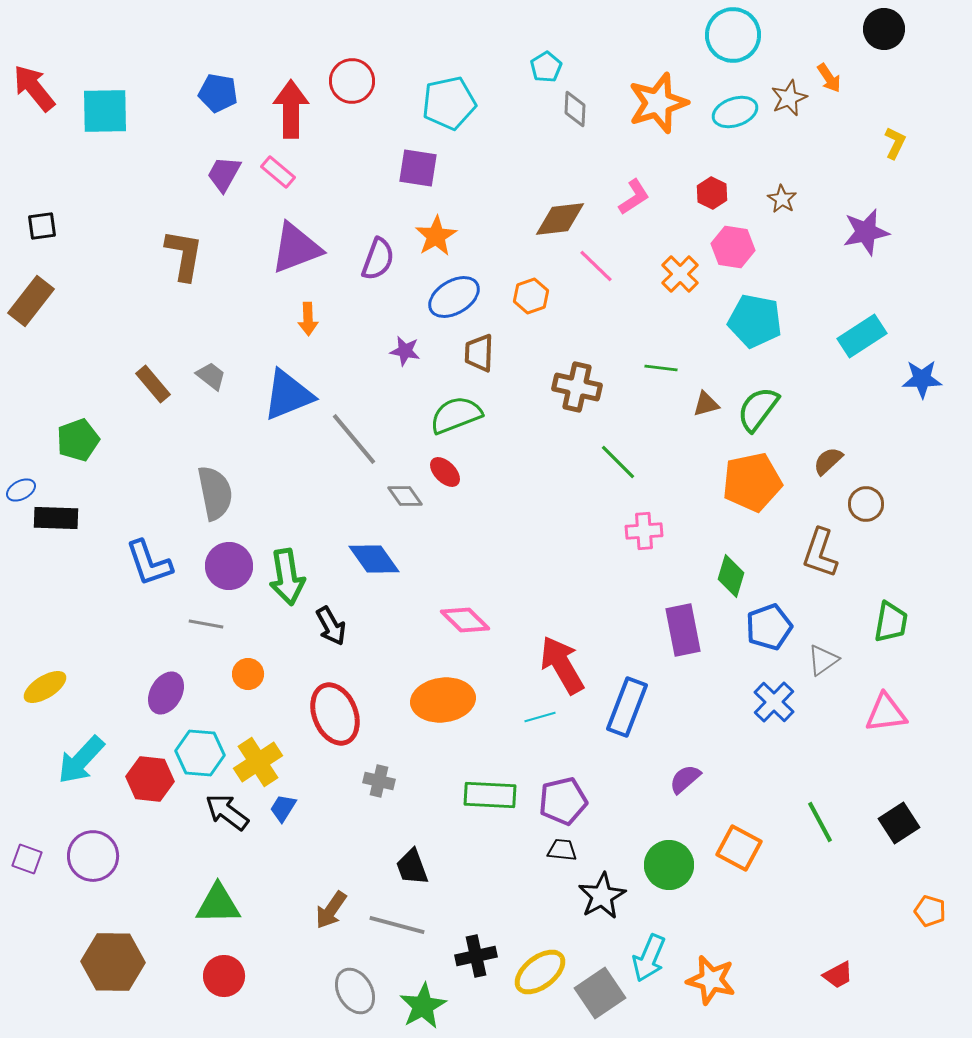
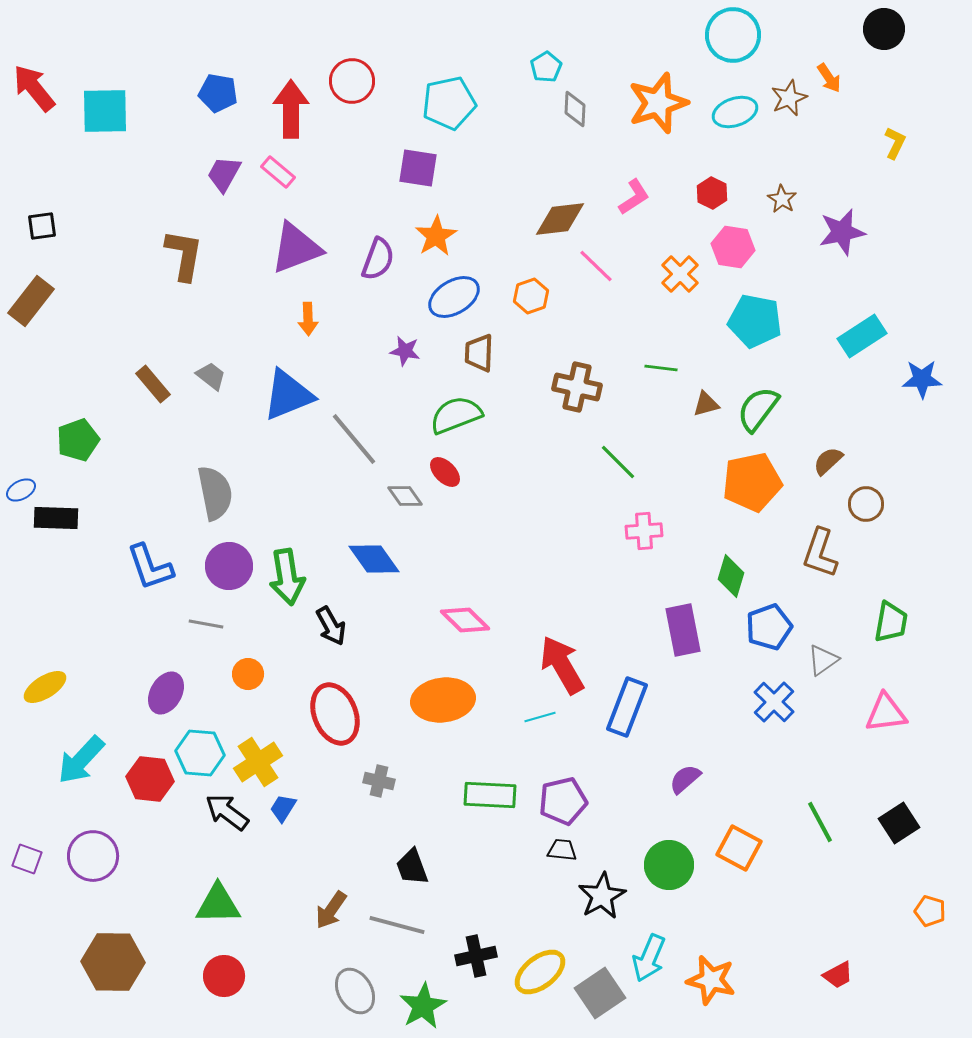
purple star at (866, 232): moved 24 px left
blue L-shape at (149, 563): moved 1 px right, 4 px down
